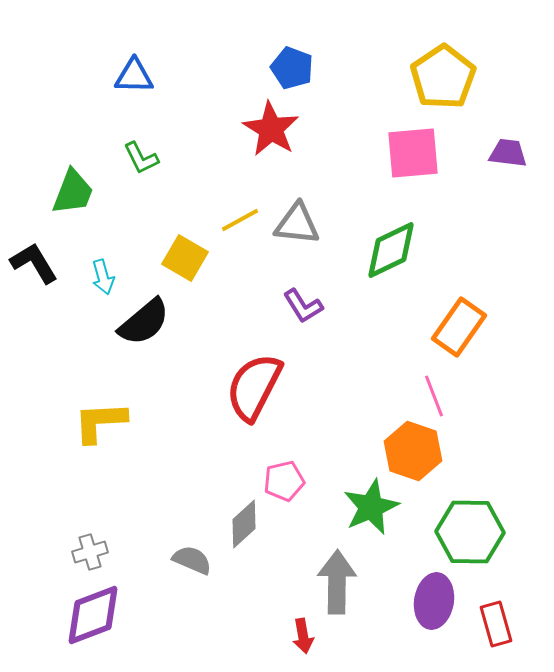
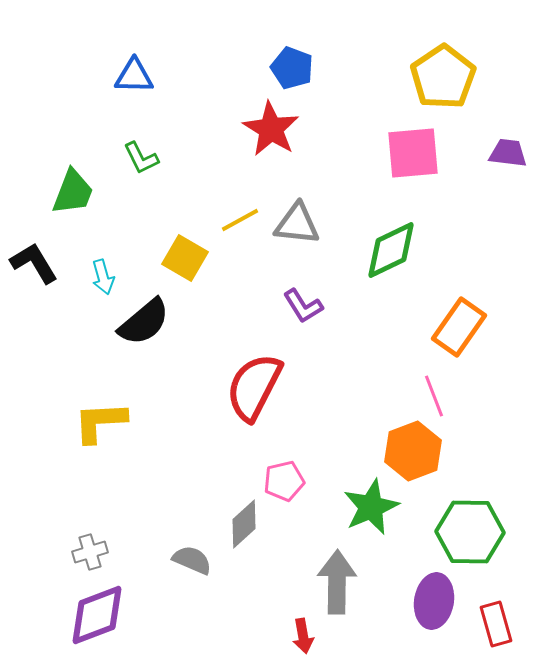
orange hexagon: rotated 20 degrees clockwise
purple diamond: moved 4 px right
